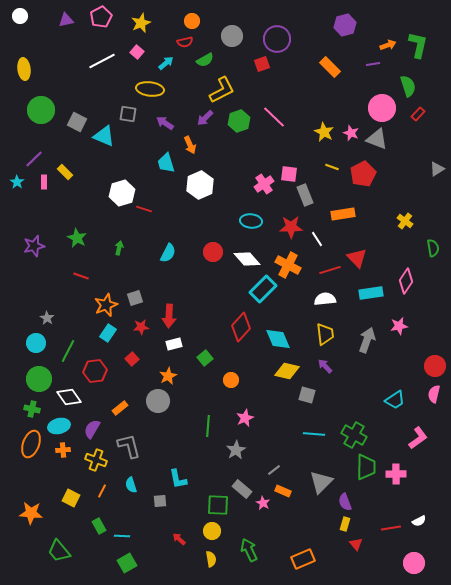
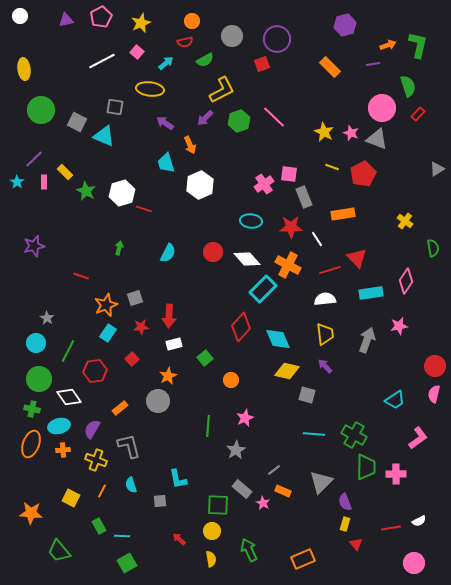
gray square at (128, 114): moved 13 px left, 7 px up
gray rectangle at (305, 195): moved 1 px left, 2 px down
green star at (77, 238): moved 9 px right, 47 px up
